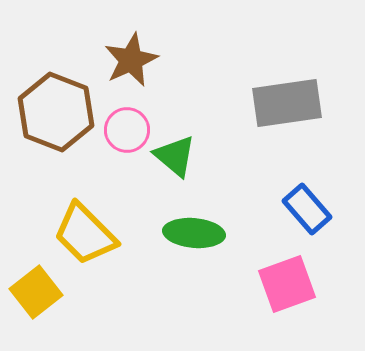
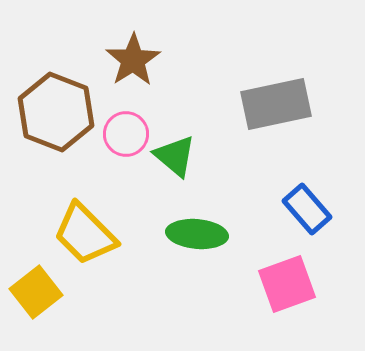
brown star: moved 2 px right; rotated 8 degrees counterclockwise
gray rectangle: moved 11 px left, 1 px down; rotated 4 degrees counterclockwise
pink circle: moved 1 px left, 4 px down
green ellipse: moved 3 px right, 1 px down
